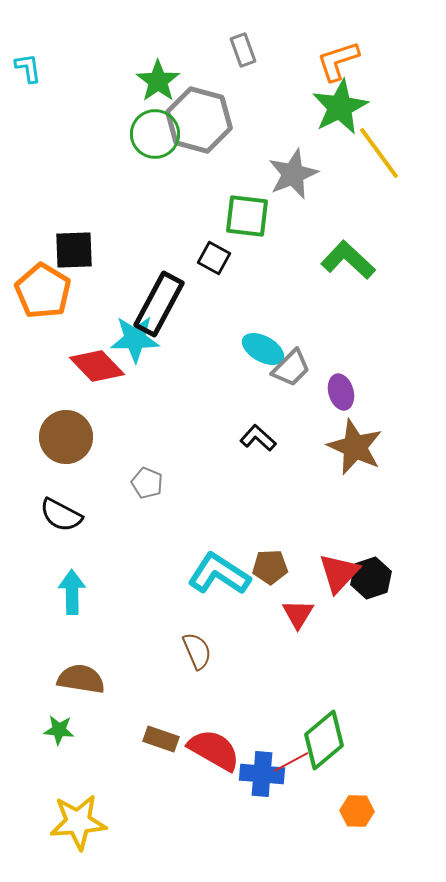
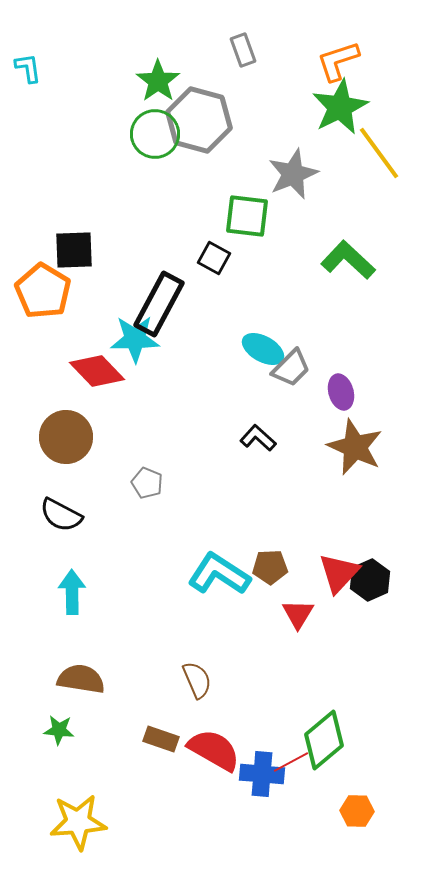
red diamond at (97, 366): moved 5 px down
black hexagon at (371, 578): moved 1 px left, 2 px down; rotated 6 degrees counterclockwise
brown semicircle at (197, 651): moved 29 px down
